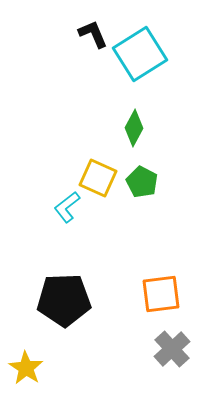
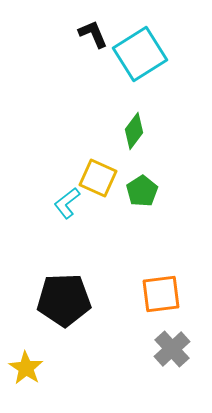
green diamond: moved 3 px down; rotated 9 degrees clockwise
green pentagon: moved 9 px down; rotated 12 degrees clockwise
cyan L-shape: moved 4 px up
